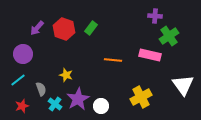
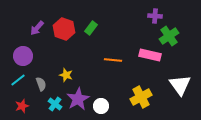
purple circle: moved 2 px down
white triangle: moved 3 px left
gray semicircle: moved 5 px up
